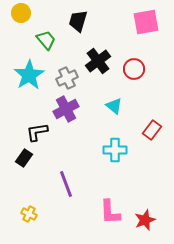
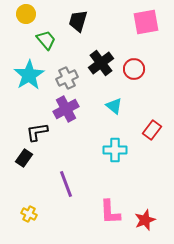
yellow circle: moved 5 px right, 1 px down
black cross: moved 3 px right, 2 px down
